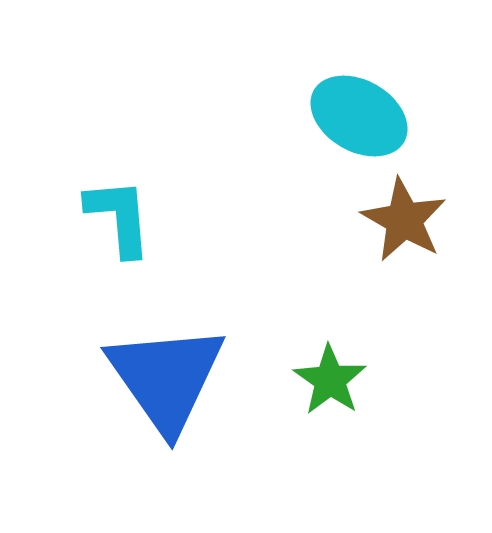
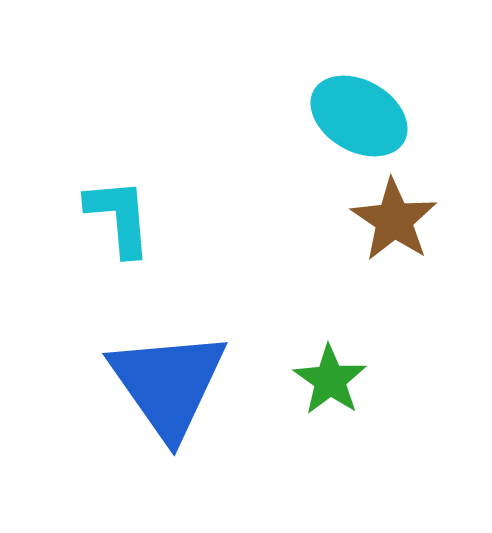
brown star: moved 10 px left; rotated 4 degrees clockwise
blue triangle: moved 2 px right, 6 px down
